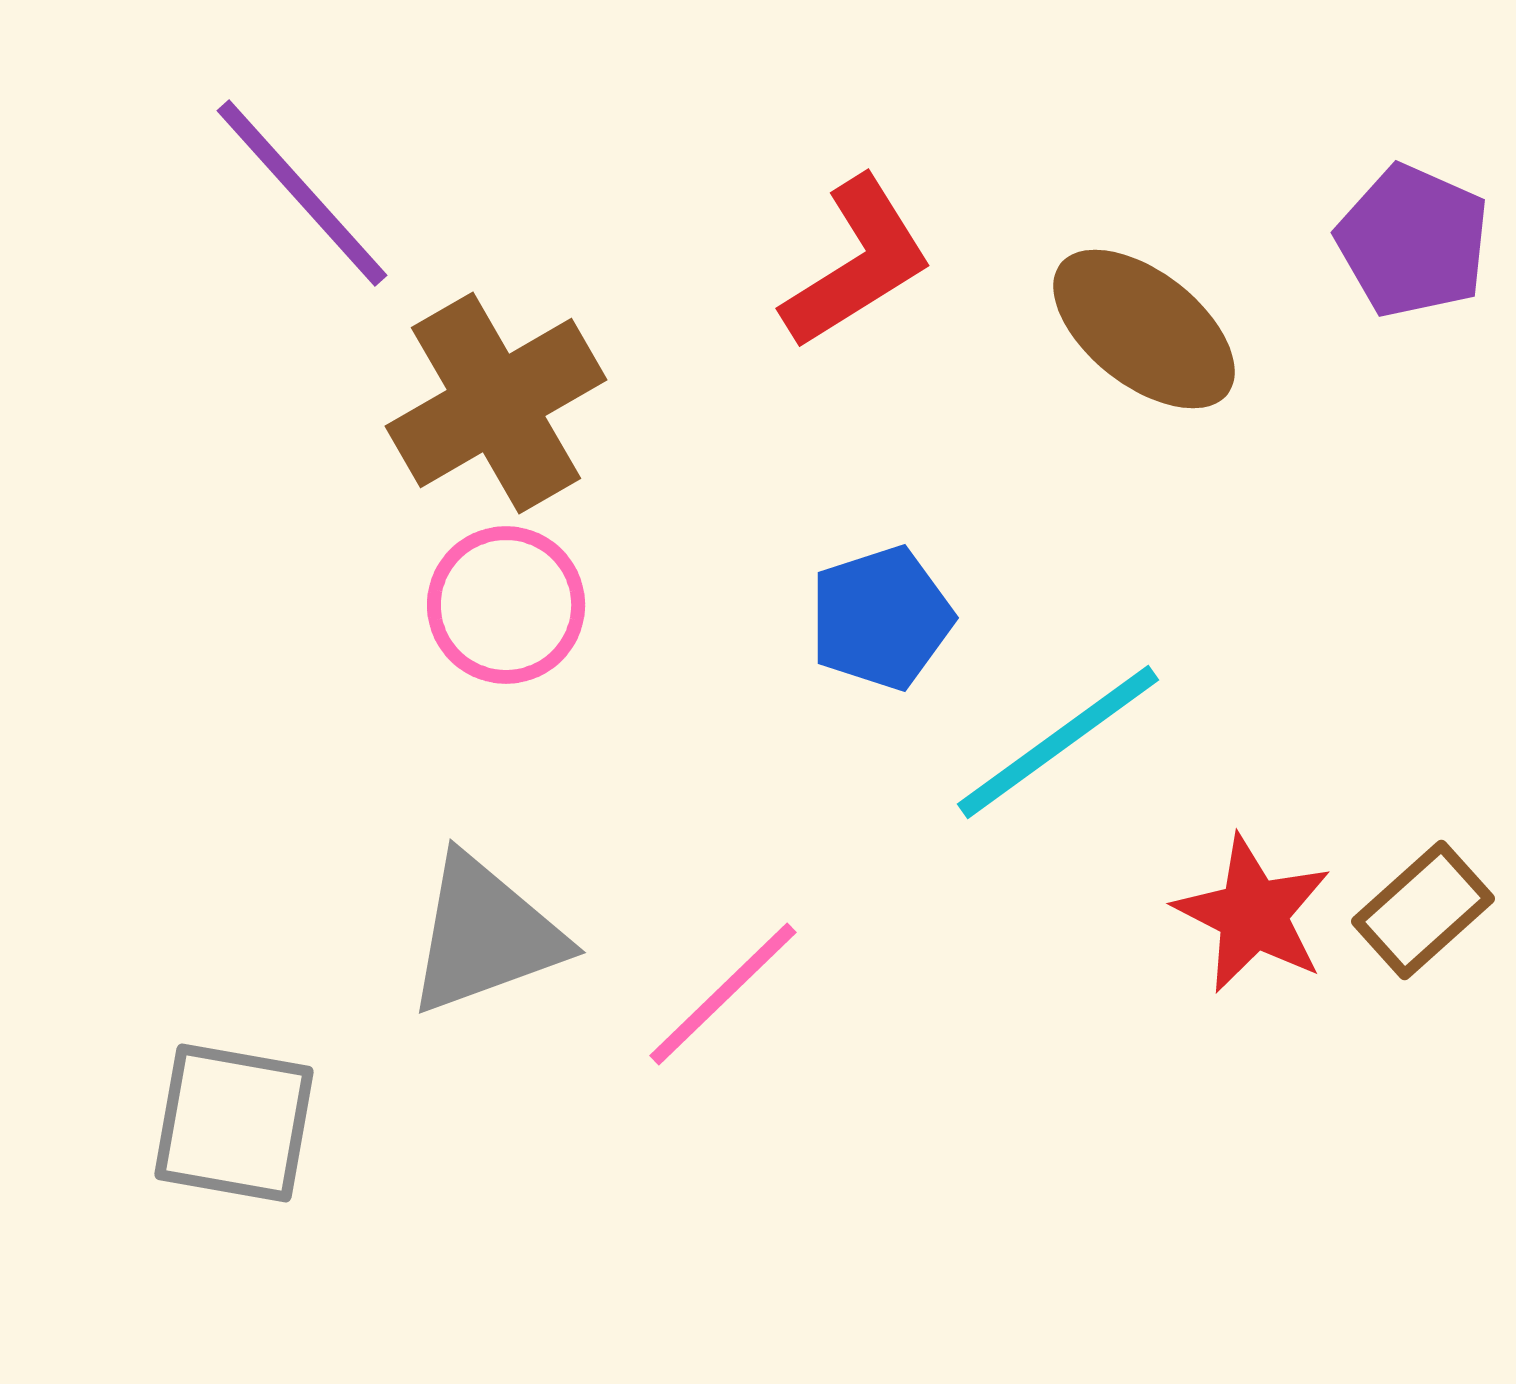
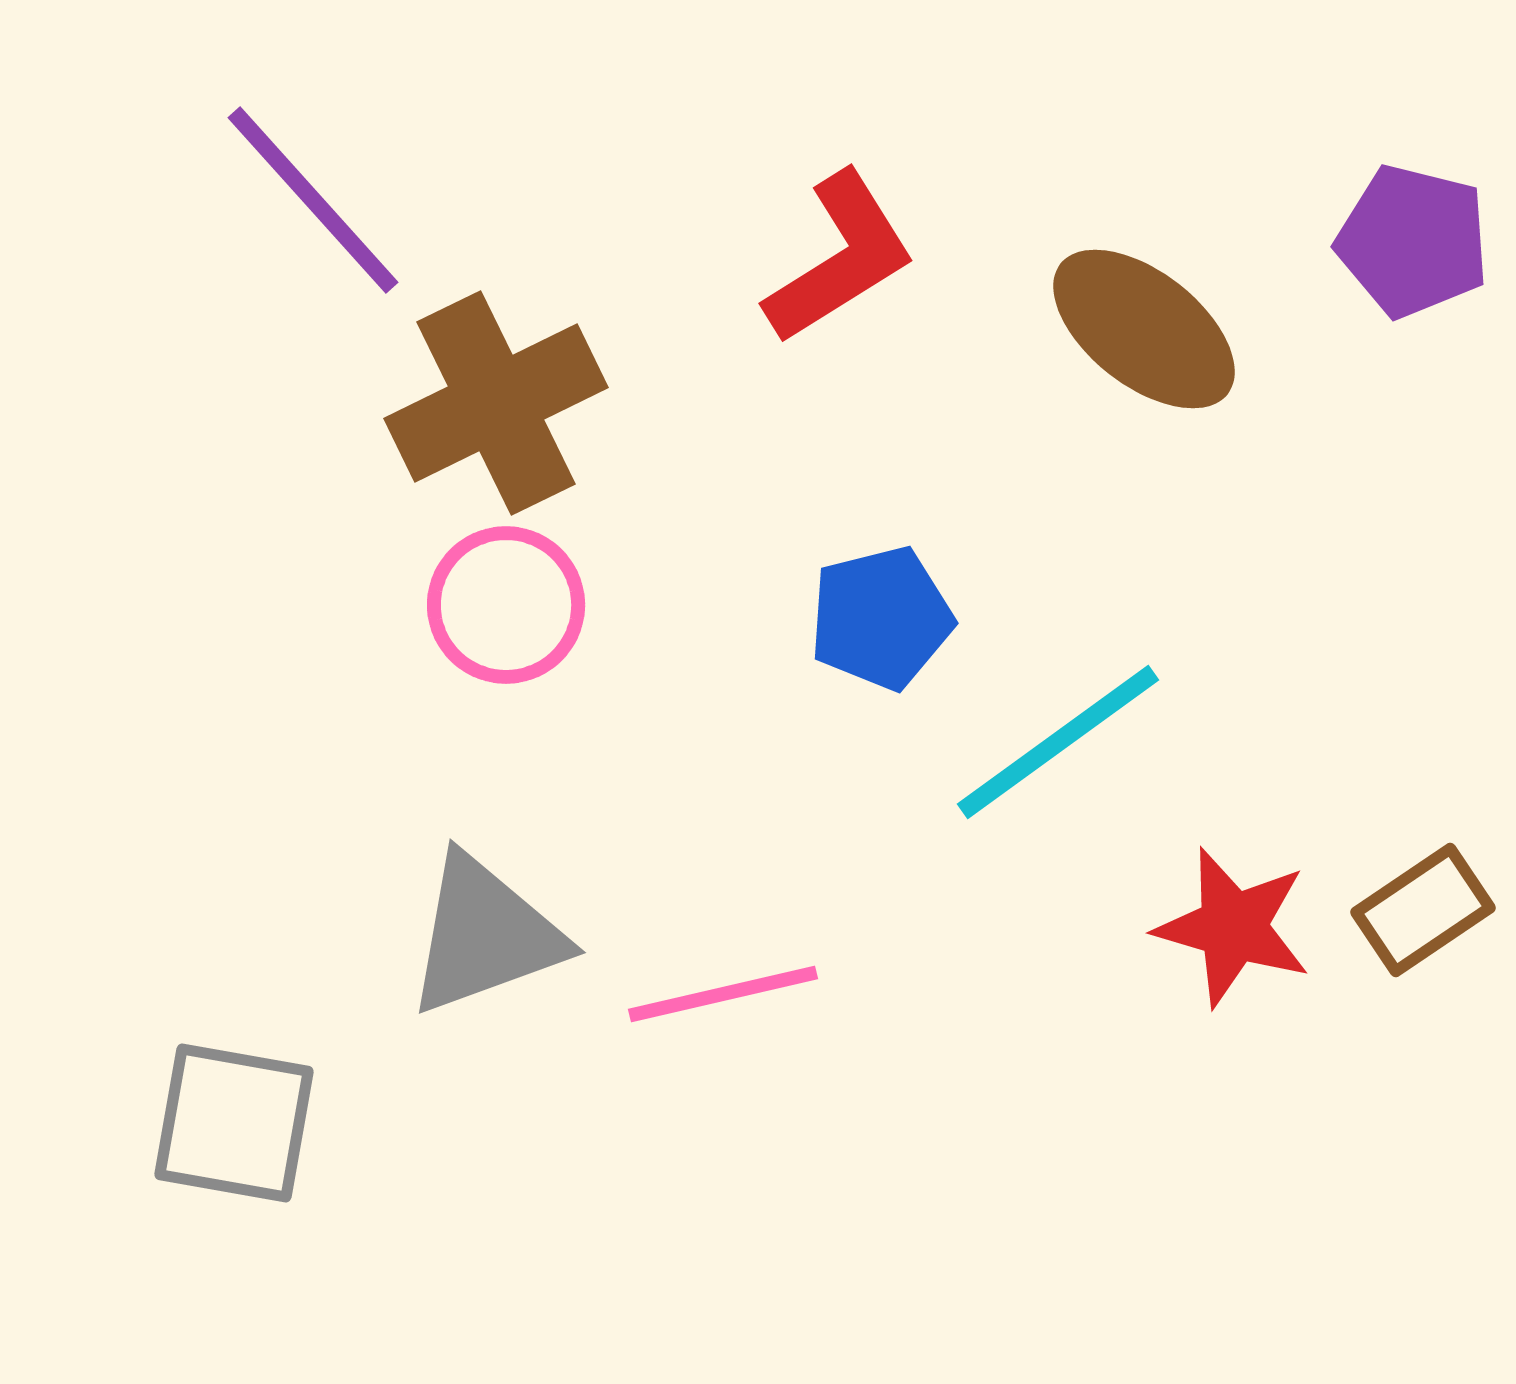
purple line: moved 11 px right, 7 px down
purple pentagon: rotated 10 degrees counterclockwise
red L-shape: moved 17 px left, 5 px up
brown cross: rotated 4 degrees clockwise
blue pentagon: rotated 4 degrees clockwise
brown rectangle: rotated 8 degrees clockwise
red star: moved 20 px left, 13 px down; rotated 11 degrees counterclockwise
pink line: rotated 31 degrees clockwise
